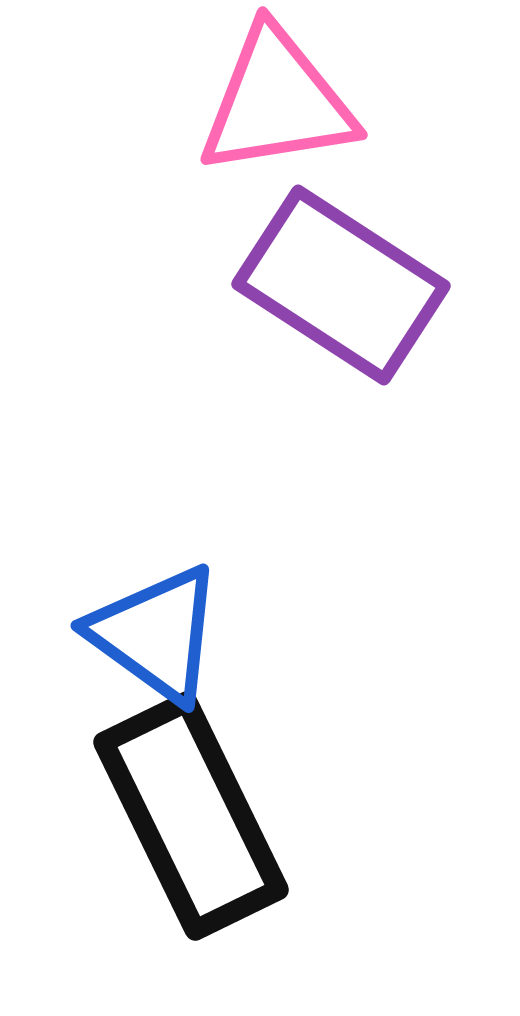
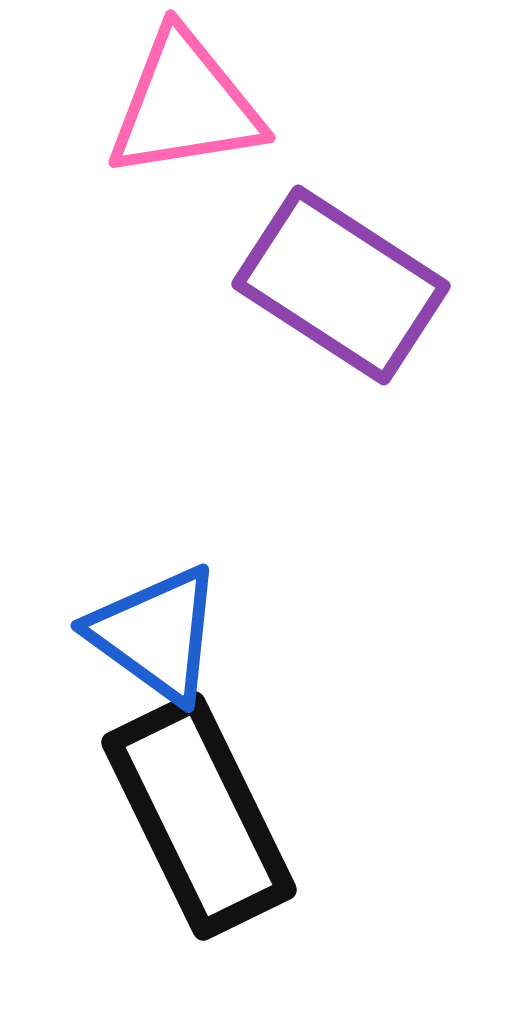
pink triangle: moved 92 px left, 3 px down
black rectangle: moved 8 px right
